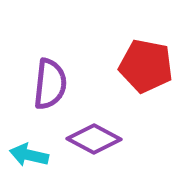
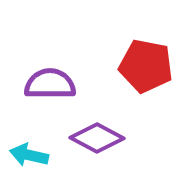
purple semicircle: rotated 96 degrees counterclockwise
purple diamond: moved 3 px right, 1 px up
